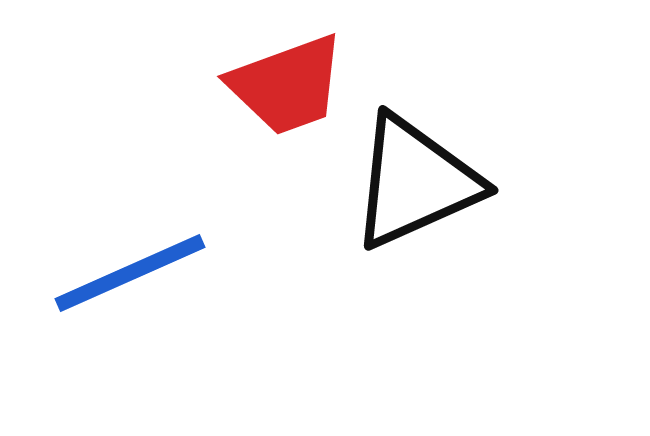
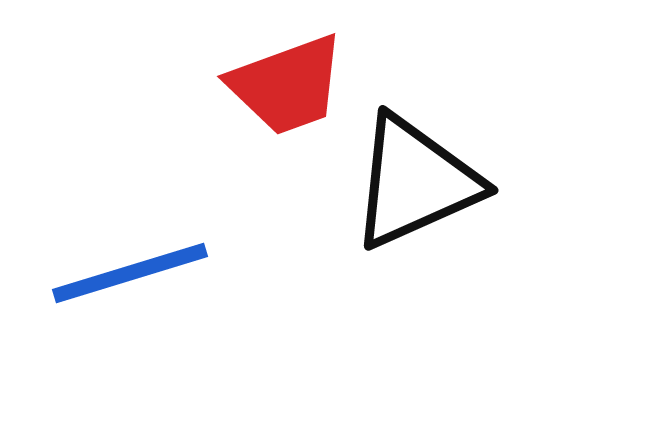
blue line: rotated 7 degrees clockwise
